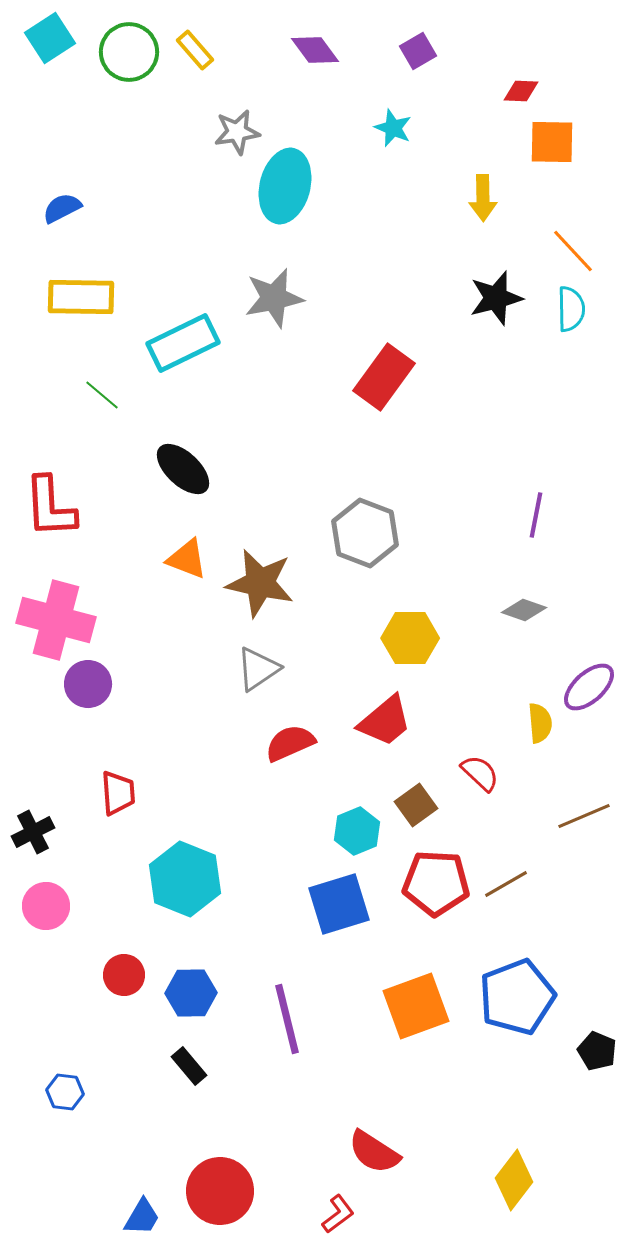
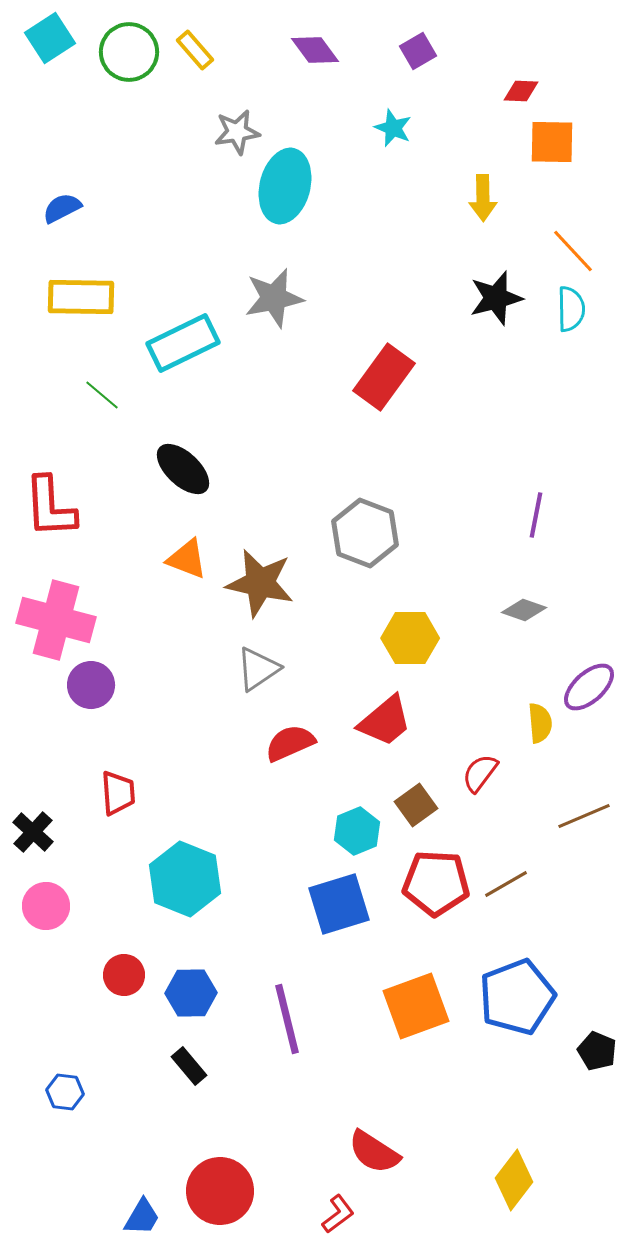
purple circle at (88, 684): moved 3 px right, 1 px down
red semicircle at (480, 773): rotated 96 degrees counterclockwise
black cross at (33, 832): rotated 21 degrees counterclockwise
